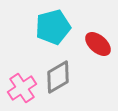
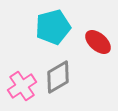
red ellipse: moved 2 px up
pink cross: moved 2 px up
